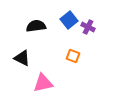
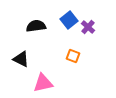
purple cross: rotated 16 degrees clockwise
black triangle: moved 1 px left, 1 px down
